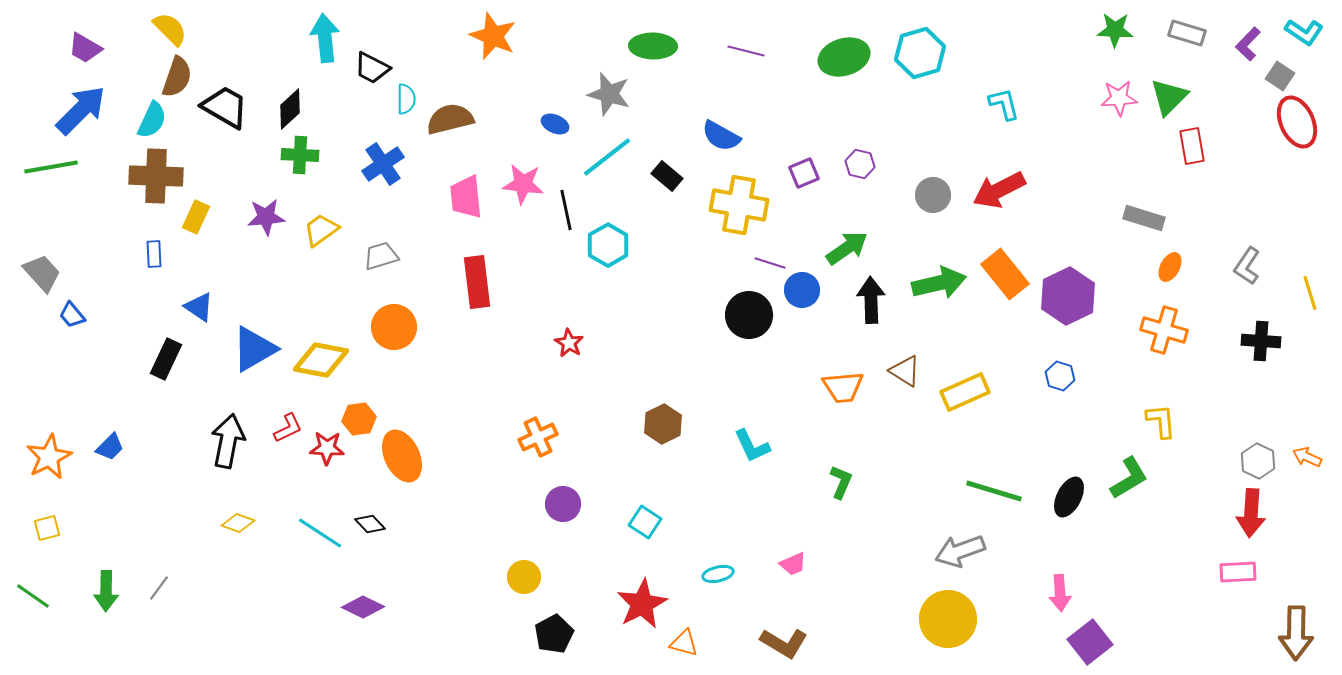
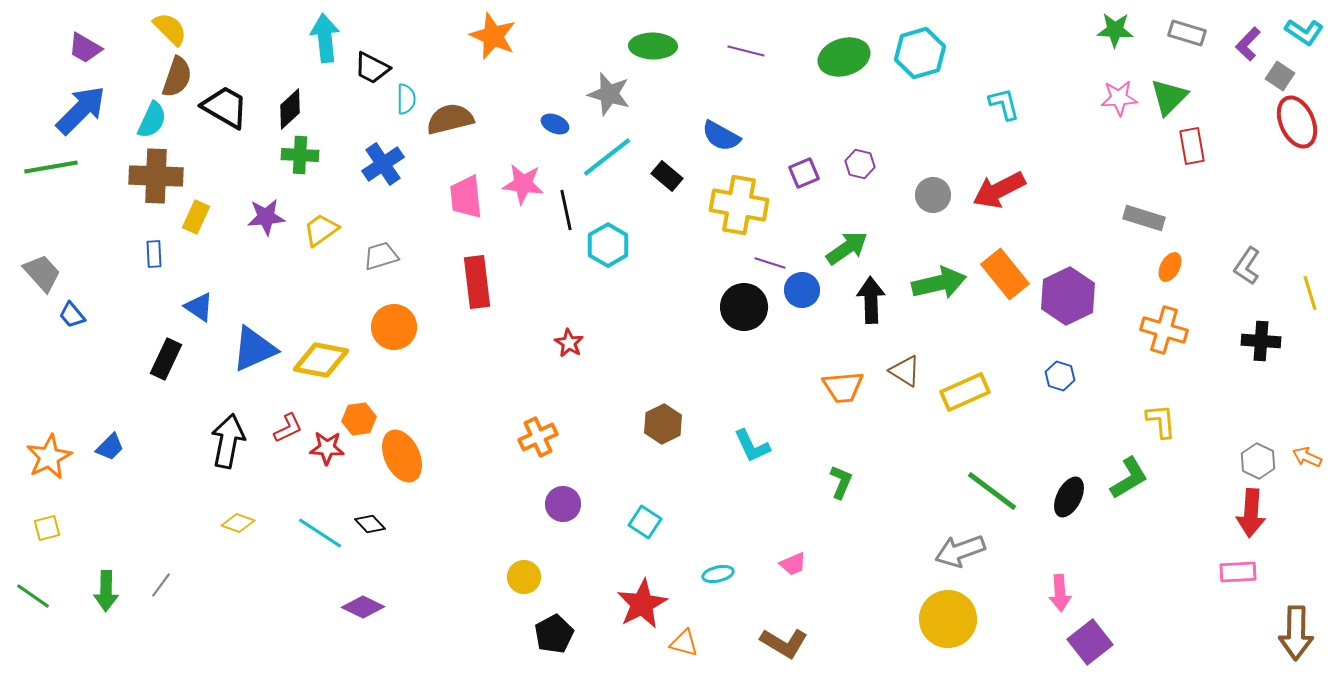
black circle at (749, 315): moved 5 px left, 8 px up
blue triangle at (254, 349): rotated 6 degrees clockwise
green line at (994, 491): moved 2 px left; rotated 20 degrees clockwise
gray line at (159, 588): moved 2 px right, 3 px up
